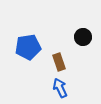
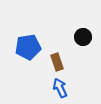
brown rectangle: moved 2 px left
